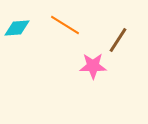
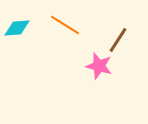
pink star: moved 6 px right; rotated 16 degrees clockwise
